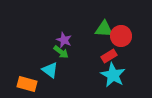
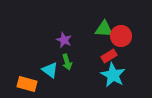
green arrow: moved 6 px right, 10 px down; rotated 35 degrees clockwise
